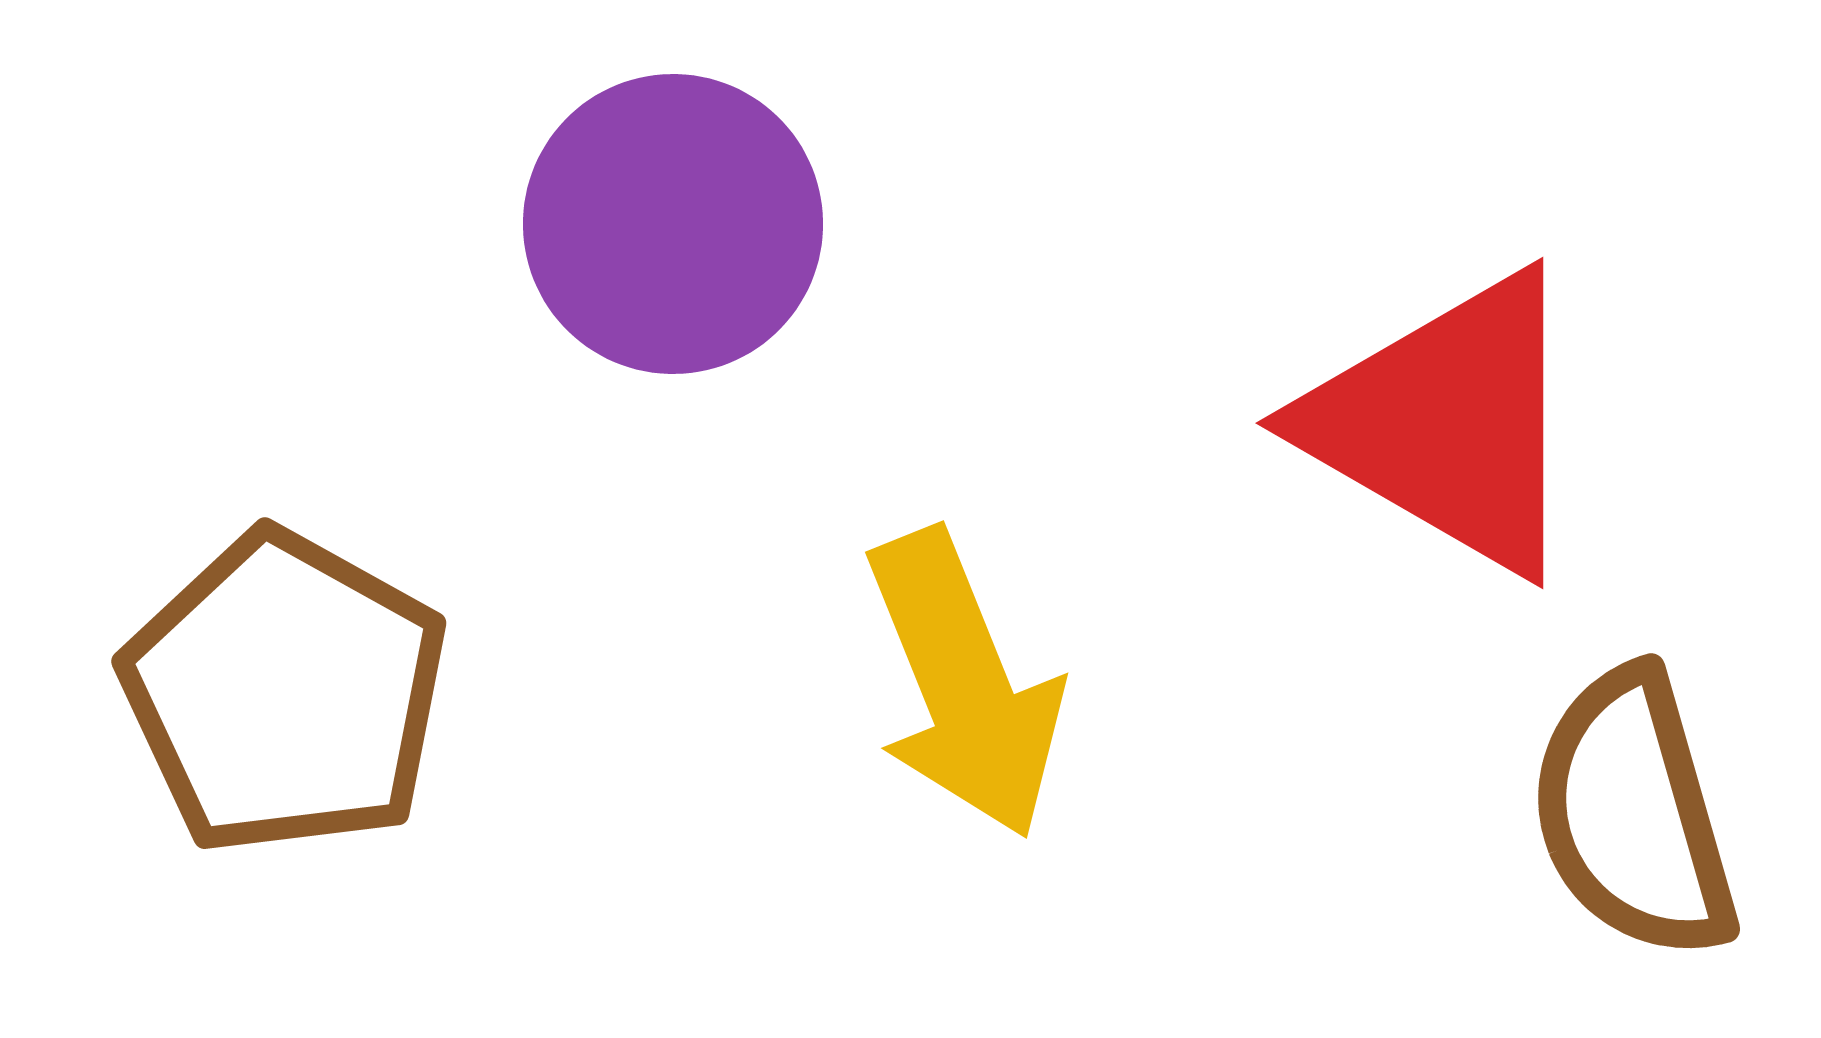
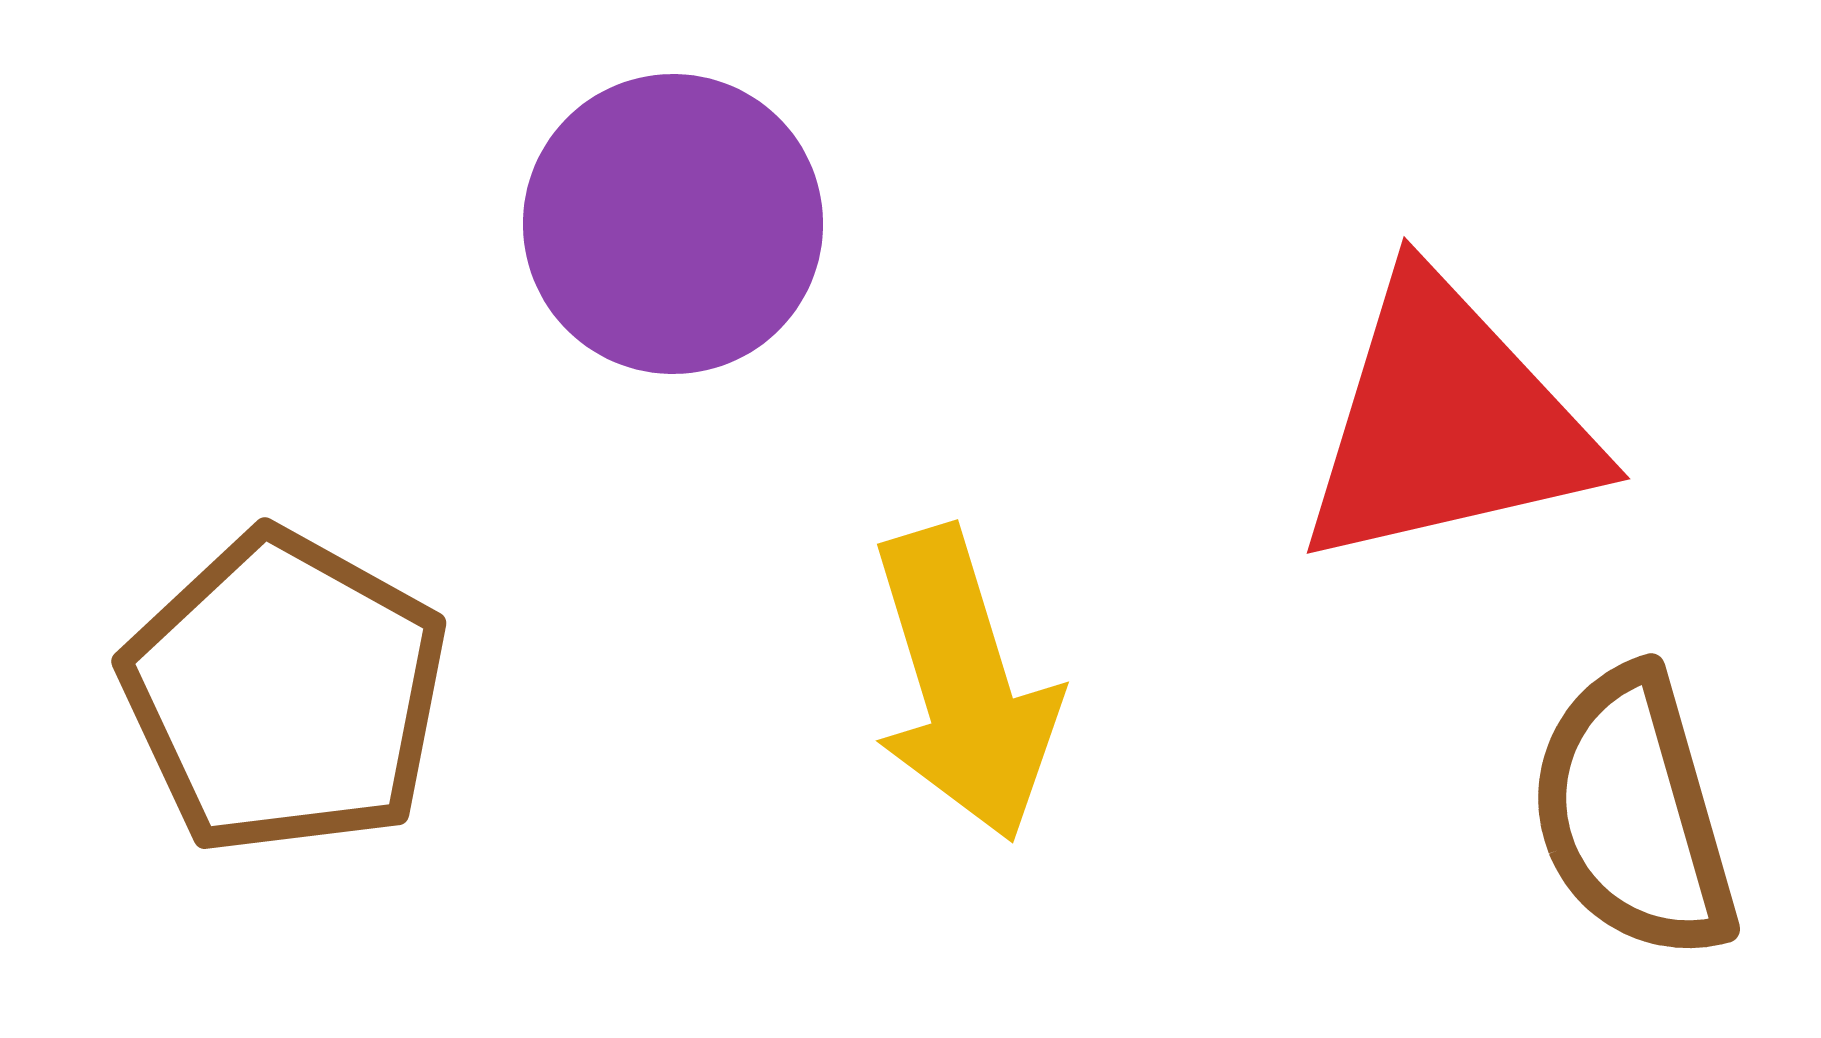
red triangle: rotated 43 degrees counterclockwise
yellow arrow: rotated 5 degrees clockwise
